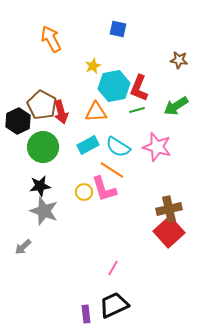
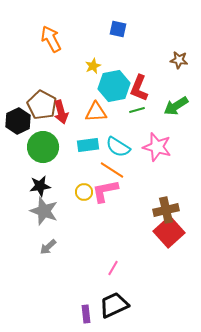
cyan rectangle: rotated 20 degrees clockwise
pink L-shape: moved 1 px right, 2 px down; rotated 96 degrees clockwise
brown cross: moved 3 px left, 1 px down
gray arrow: moved 25 px right
